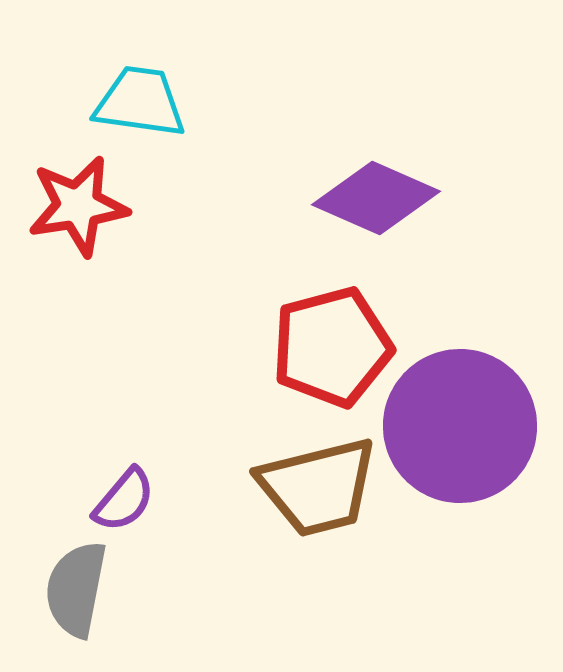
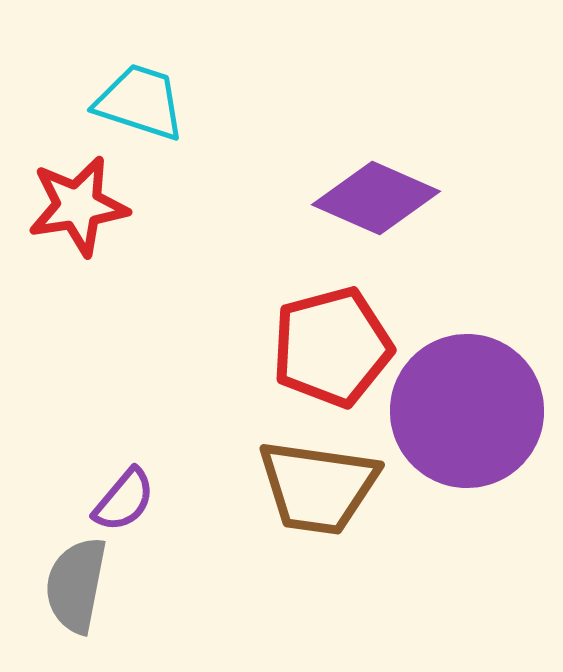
cyan trapezoid: rotated 10 degrees clockwise
purple circle: moved 7 px right, 15 px up
brown trapezoid: rotated 22 degrees clockwise
gray semicircle: moved 4 px up
